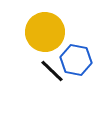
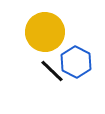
blue hexagon: moved 2 px down; rotated 16 degrees clockwise
